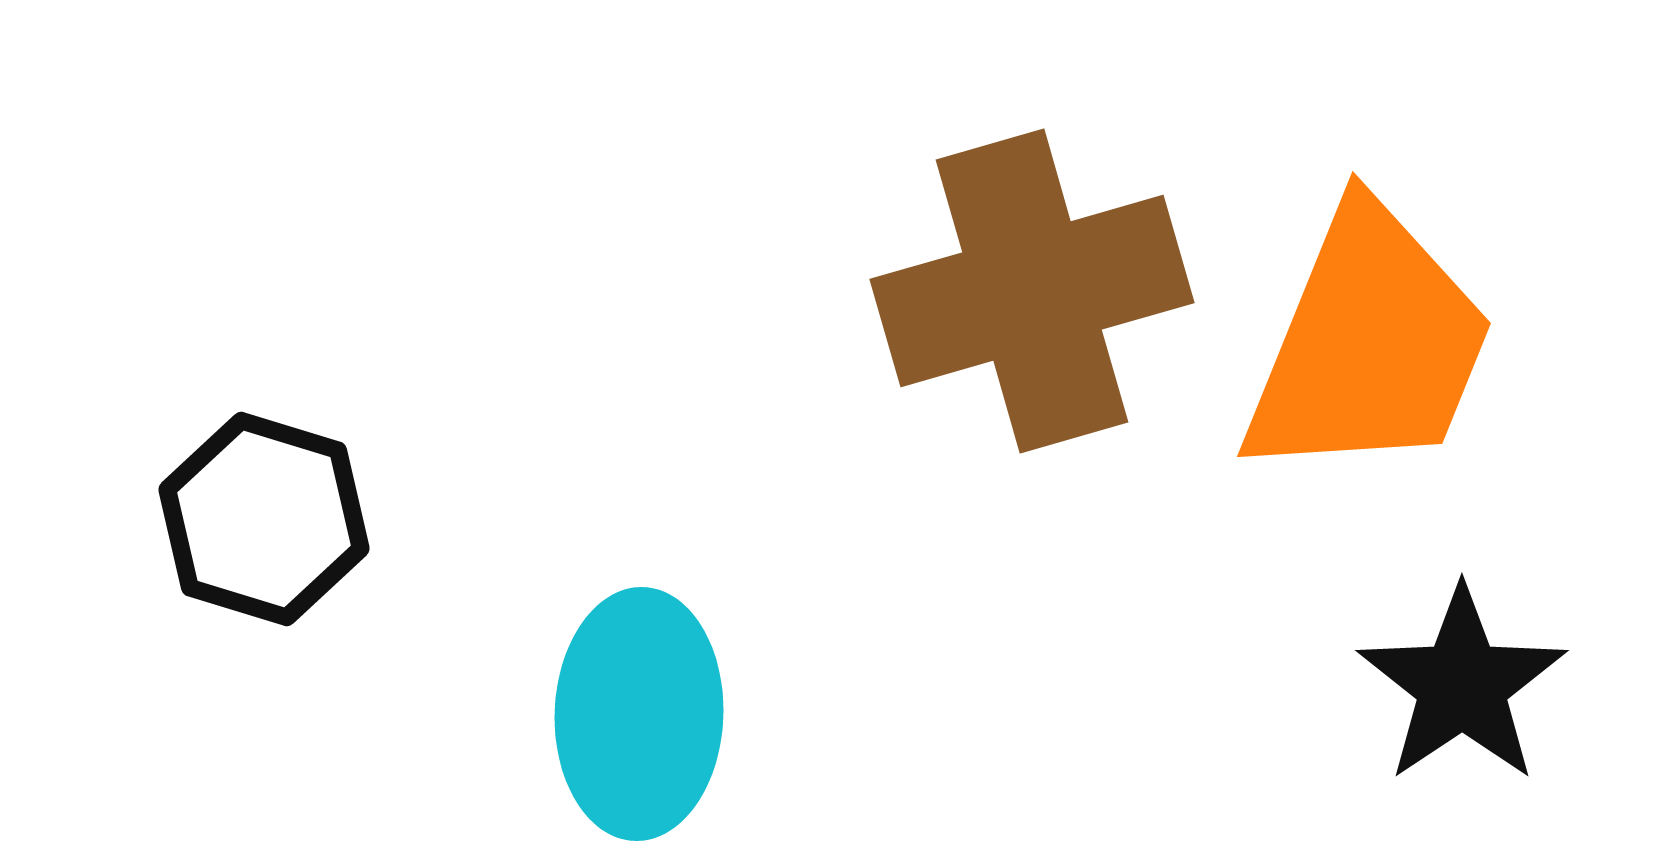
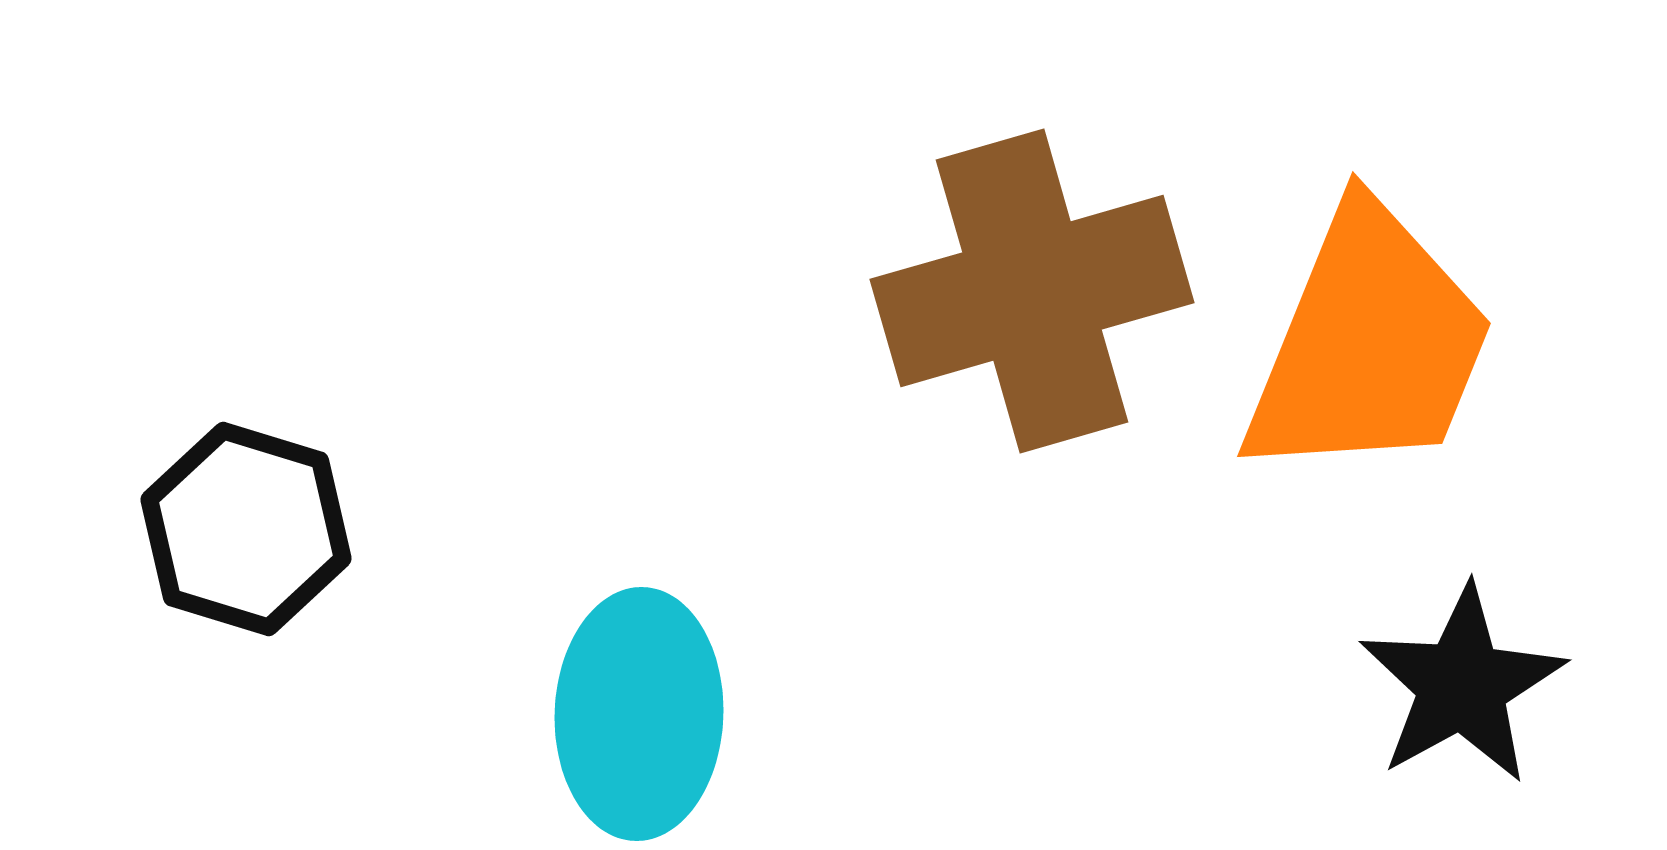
black hexagon: moved 18 px left, 10 px down
black star: rotated 5 degrees clockwise
